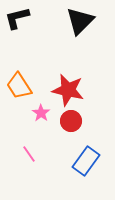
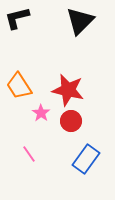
blue rectangle: moved 2 px up
